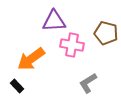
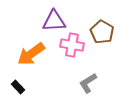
brown pentagon: moved 4 px left, 1 px up; rotated 15 degrees clockwise
orange arrow: moved 5 px up
black rectangle: moved 1 px right, 1 px down
